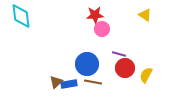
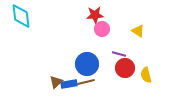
yellow triangle: moved 7 px left, 16 px down
yellow semicircle: rotated 42 degrees counterclockwise
brown line: moved 7 px left; rotated 24 degrees counterclockwise
